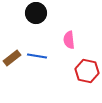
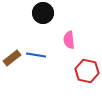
black circle: moved 7 px right
blue line: moved 1 px left, 1 px up
